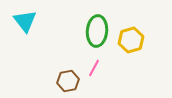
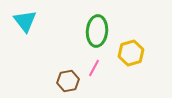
yellow hexagon: moved 13 px down
